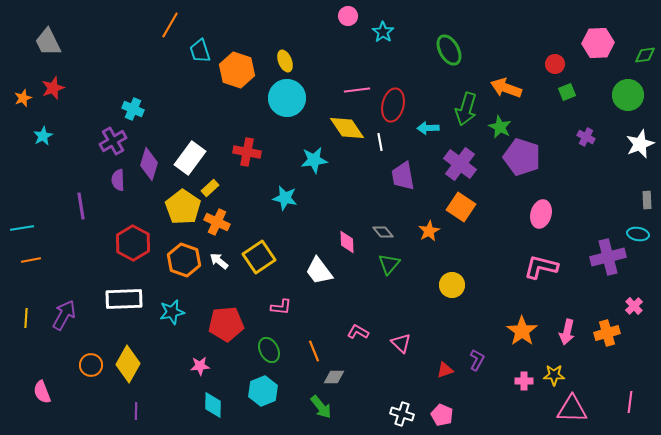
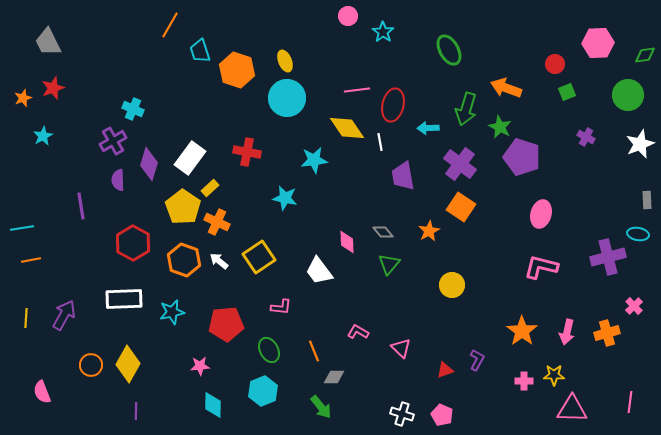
pink triangle at (401, 343): moved 5 px down
